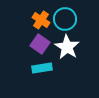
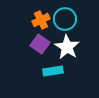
orange cross: rotated 30 degrees clockwise
cyan rectangle: moved 11 px right, 3 px down
